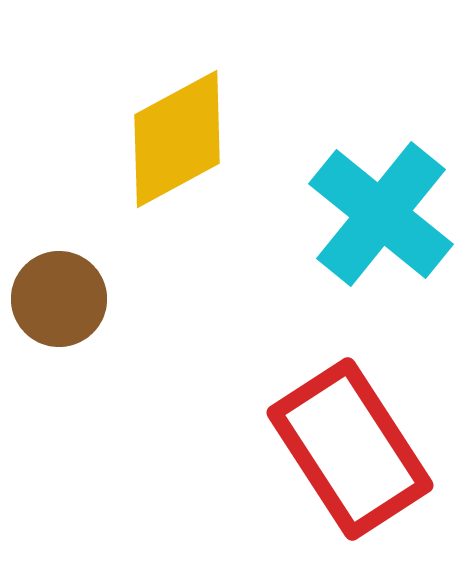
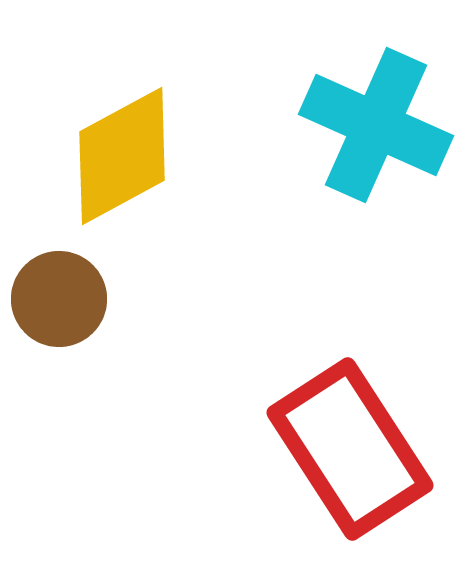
yellow diamond: moved 55 px left, 17 px down
cyan cross: moved 5 px left, 89 px up; rotated 15 degrees counterclockwise
